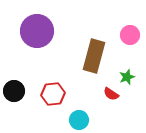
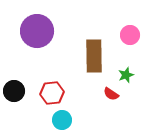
brown rectangle: rotated 16 degrees counterclockwise
green star: moved 1 px left, 2 px up
red hexagon: moved 1 px left, 1 px up
cyan circle: moved 17 px left
